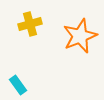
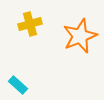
cyan rectangle: rotated 12 degrees counterclockwise
